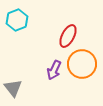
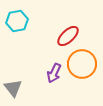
cyan hexagon: moved 1 px down; rotated 10 degrees clockwise
red ellipse: rotated 20 degrees clockwise
purple arrow: moved 3 px down
